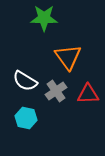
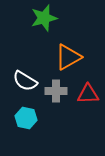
green star: rotated 16 degrees counterclockwise
orange triangle: rotated 36 degrees clockwise
gray cross: rotated 35 degrees clockwise
